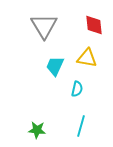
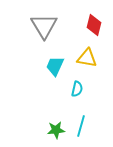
red diamond: rotated 20 degrees clockwise
green star: moved 19 px right; rotated 12 degrees counterclockwise
